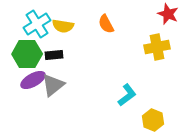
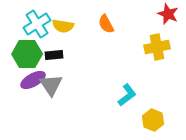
gray triangle: moved 2 px left; rotated 25 degrees counterclockwise
